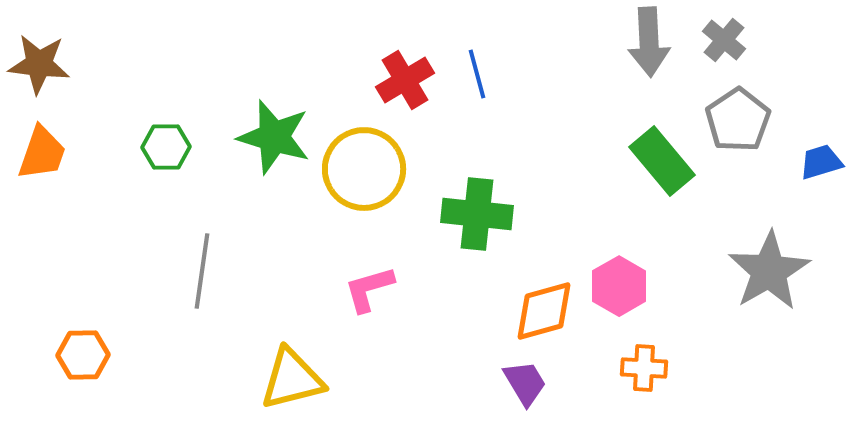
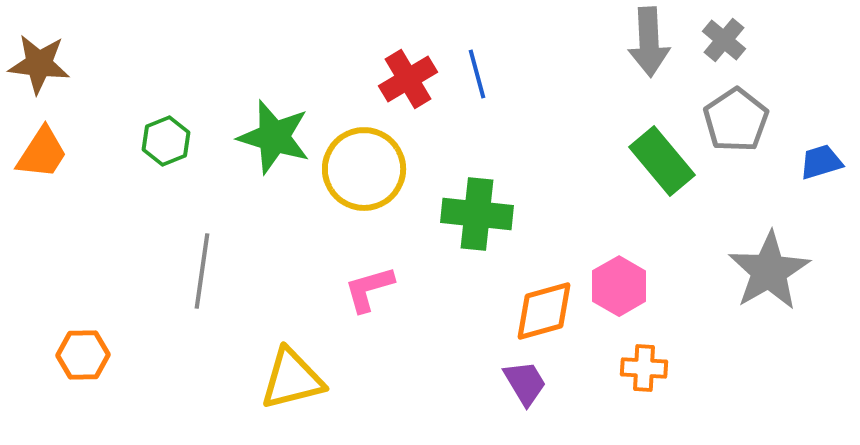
red cross: moved 3 px right, 1 px up
gray pentagon: moved 2 px left
green hexagon: moved 6 px up; rotated 21 degrees counterclockwise
orange trapezoid: rotated 14 degrees clockwise
